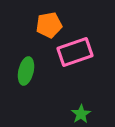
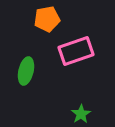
orange pentagon: moved 2 px left, 6 px up
pink rectangle: moved 1 px right, 1 px up
